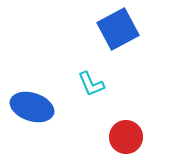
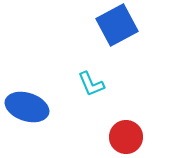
blue square: moved 1 px left, 4 px up
blue ellipse: moved 5 px left
